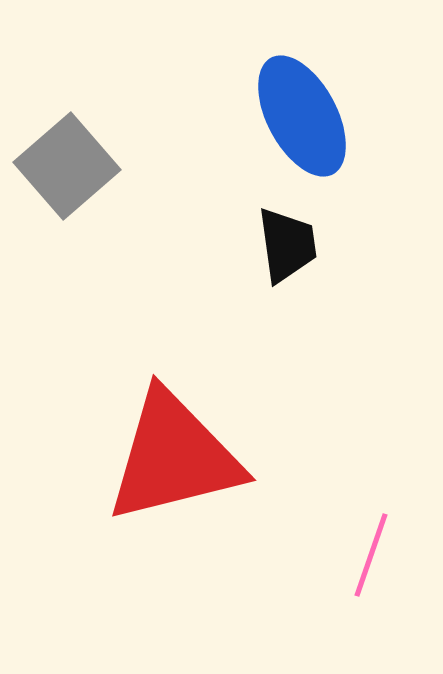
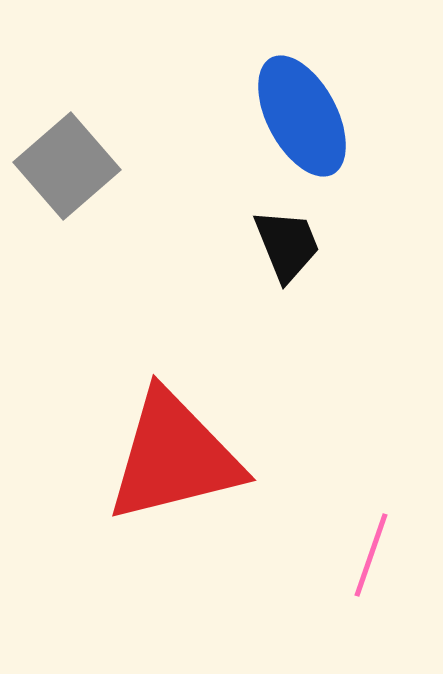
black trapezoid: rotated 14 degrees counterclockwise
